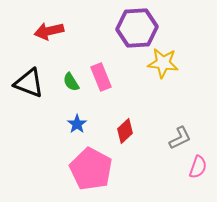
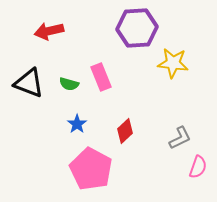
yellow star: moved 10 px right
green semicircle: moved 2 px left, 2 px down; rotated 42 degrees counterclockwise
